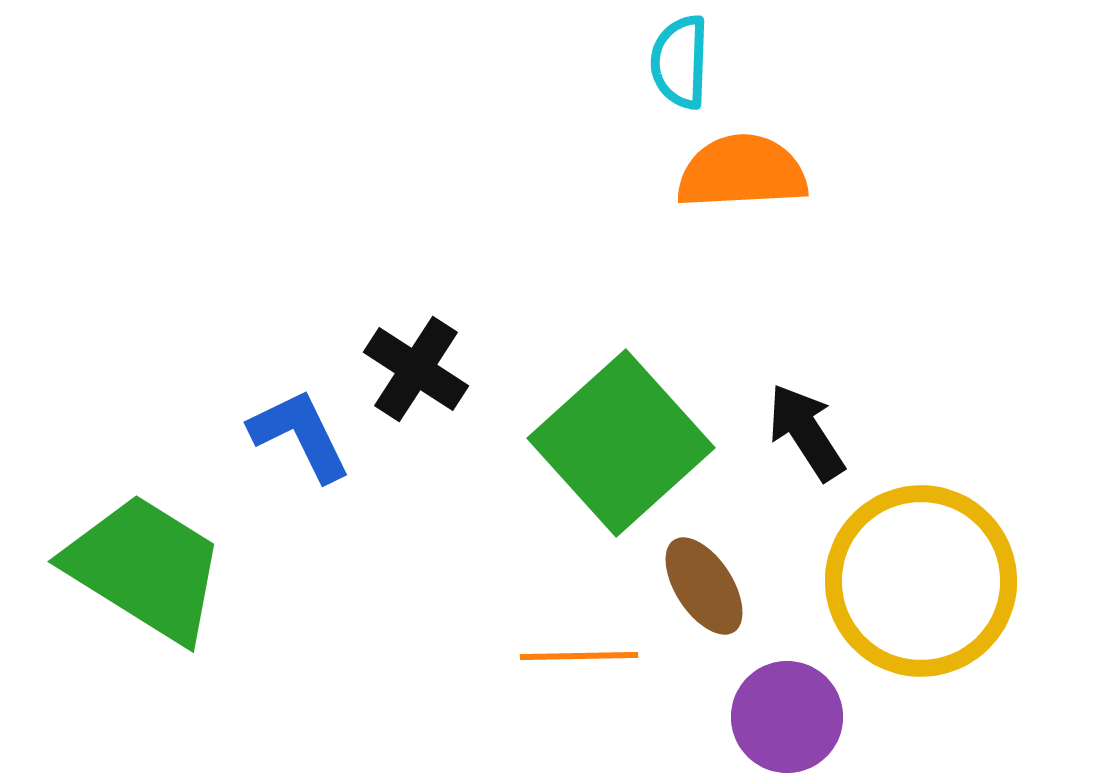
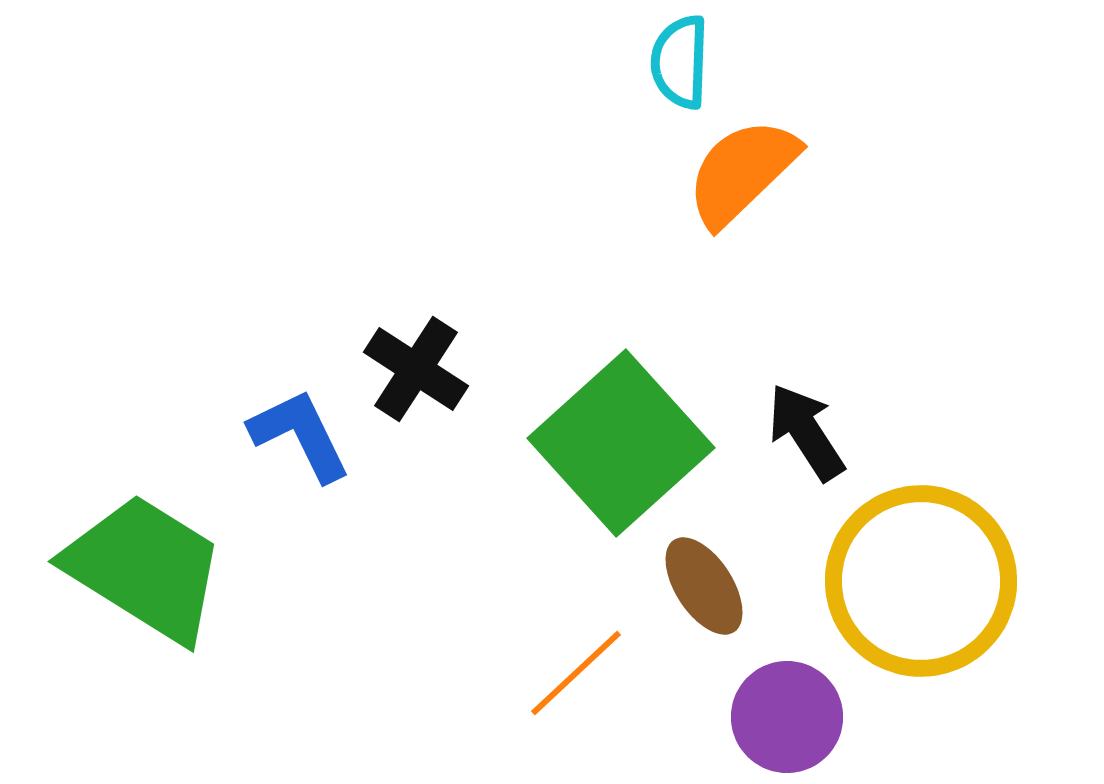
orange semicircle: rotated 41 degrees counterclockwise
orange line: moved 3 px left, 17 px down; rotated 42 degrees counterclockwise
